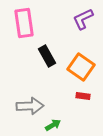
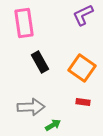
purple L-shape: moved 4 px up
black rectangle: moved 7 px left, 6 px down
orange square: moved 1 px right, 1 px down
red rectangle: moved 6 px down
gray arrow: moved 1 px right, 1 px down
